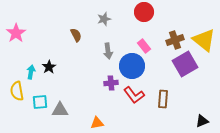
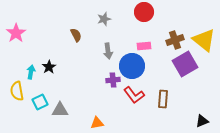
pink rectangle: rotated 56 degrees counterclockwise
purple cross: moved 2 px right, 3 px up
cyan square: rotated 21 degrees counterclockwise
